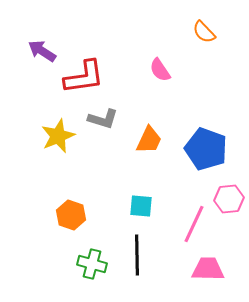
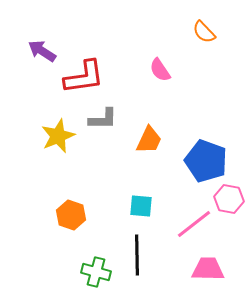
gray L-shape: rotated 16 degrees counterclockwise
blue pentagon: moved 12 px down
pink hexagon: rotated 16 degrees clockwise
pink line: rotated 27 degrees clockwise
green cross: moved 4 px right, 8 px down
